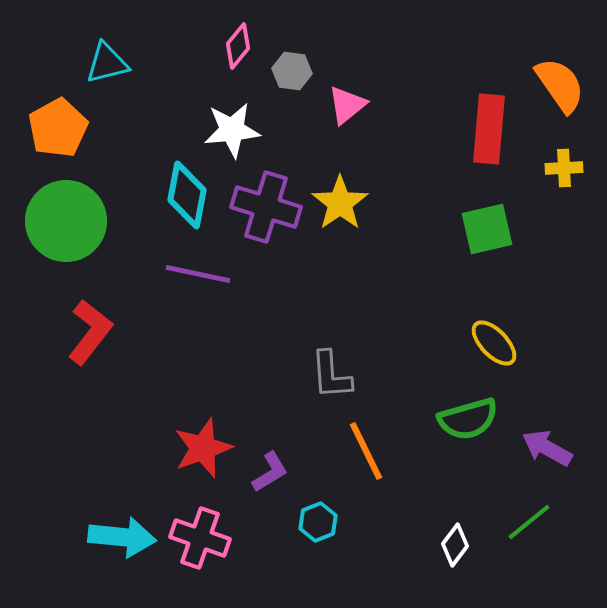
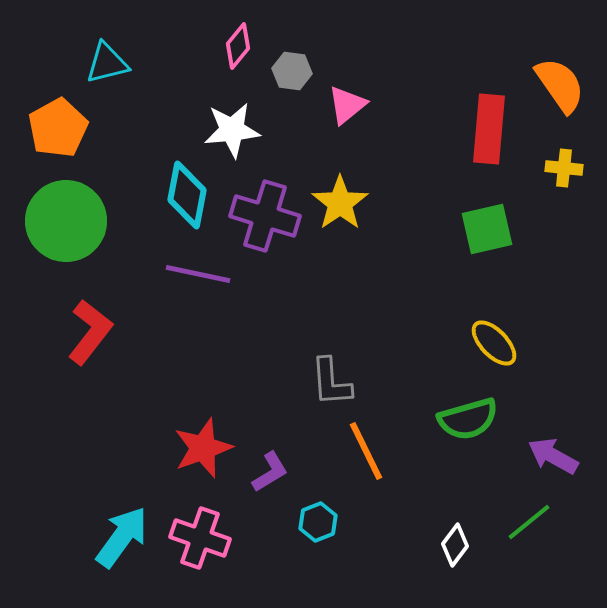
yellow cross: rotated 9 degrees clockwise
purple cross: moved 1 px left, 9 px down
gray L-shape: moved 7 px down
purple arrow: moved 6 px right, 8 px down
cyan arrow: rotated 60 degrees counterclockwise
